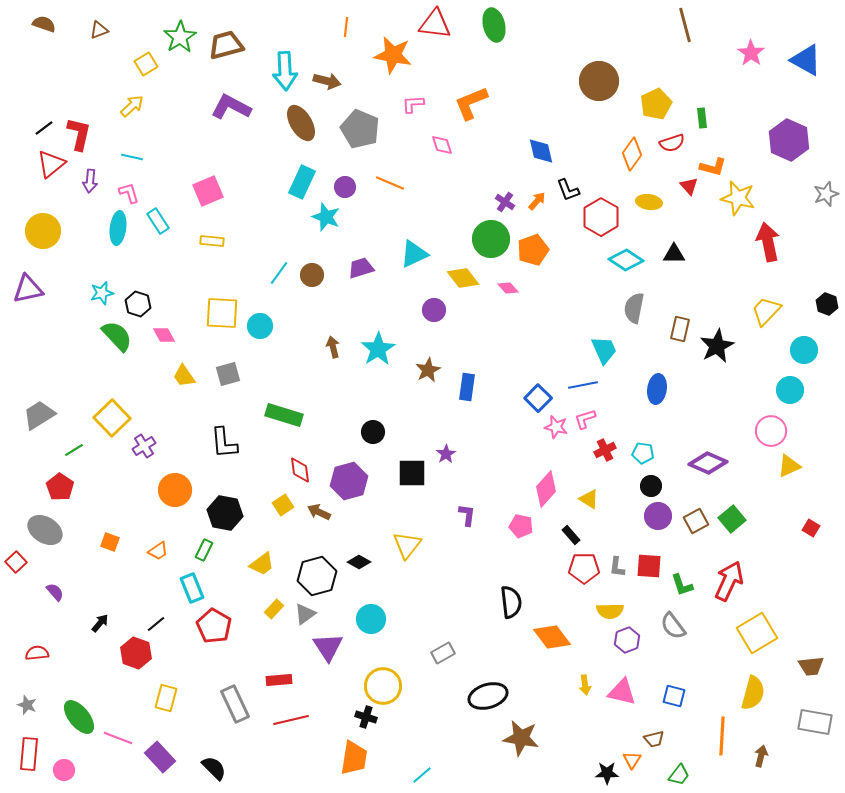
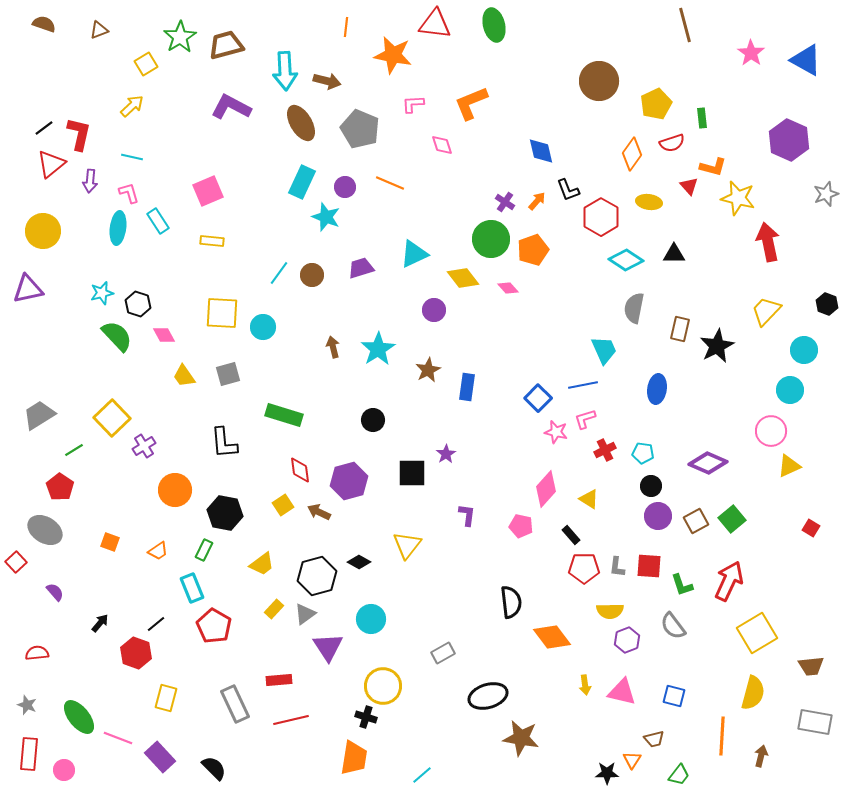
cyan circle at (260, 326): moved 3 px right, 1 px down
pink star at (556, 427): moved 5 px down
black circle at (373, 432): moved 12 px up
